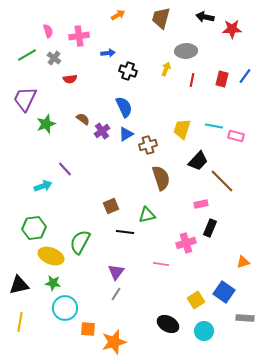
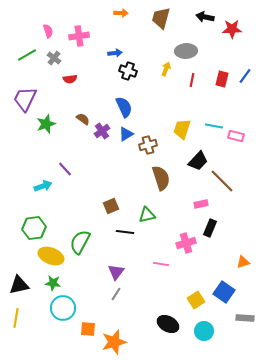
orange arrow at (118, 15): moved 3 px right, 2 px up; rotated 32 degrees clockwise
blue arrow at (108, 53): moved 7 px right
cyan circle at (65, 308): moved 2 px left
yellow line at (20, 322): moved 4 px left, 4 px up
